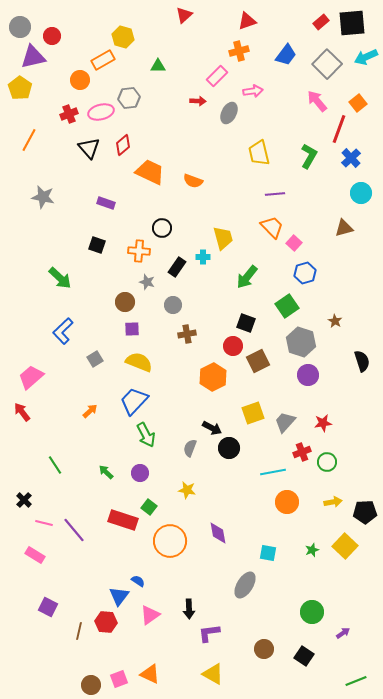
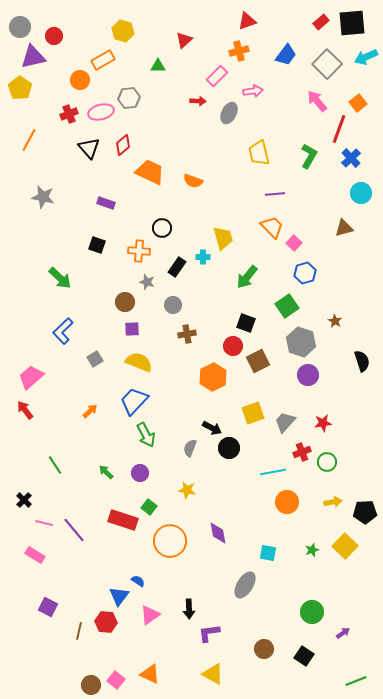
red triangle at (184, 15): moved 25 px down
red circle at (52, 36): moved 2 px right
yellow hexagon at (123, 37): moved 6 px up
red arrow at (22, 412): moved 3 px right, 2 px up
pink square at (119, 679): moved 3 px left, 1 px down; rotated 30 degrees counterclockwise
